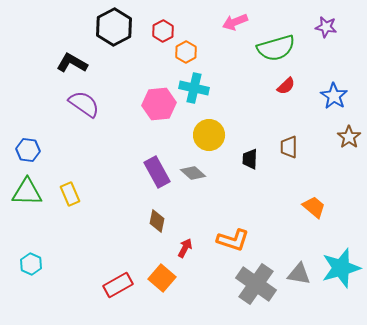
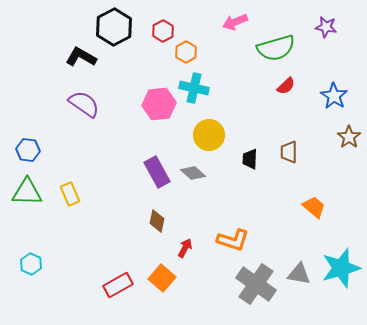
black L-shape: moved 9 px right, 6 px up
brown trapezoid: moved 5 px down
